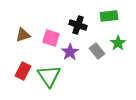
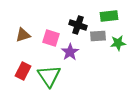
green star: rotated 28 degrees clockwise
gray rectangle: moved 1 px right, 15 px up; rotated 56 degrees counterclockwise
